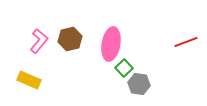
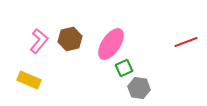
pink ellipse: rotated 24 degrees clockwise
green square: rotated 18 degrees clockwise
gray hexagon: moved 4 px down
